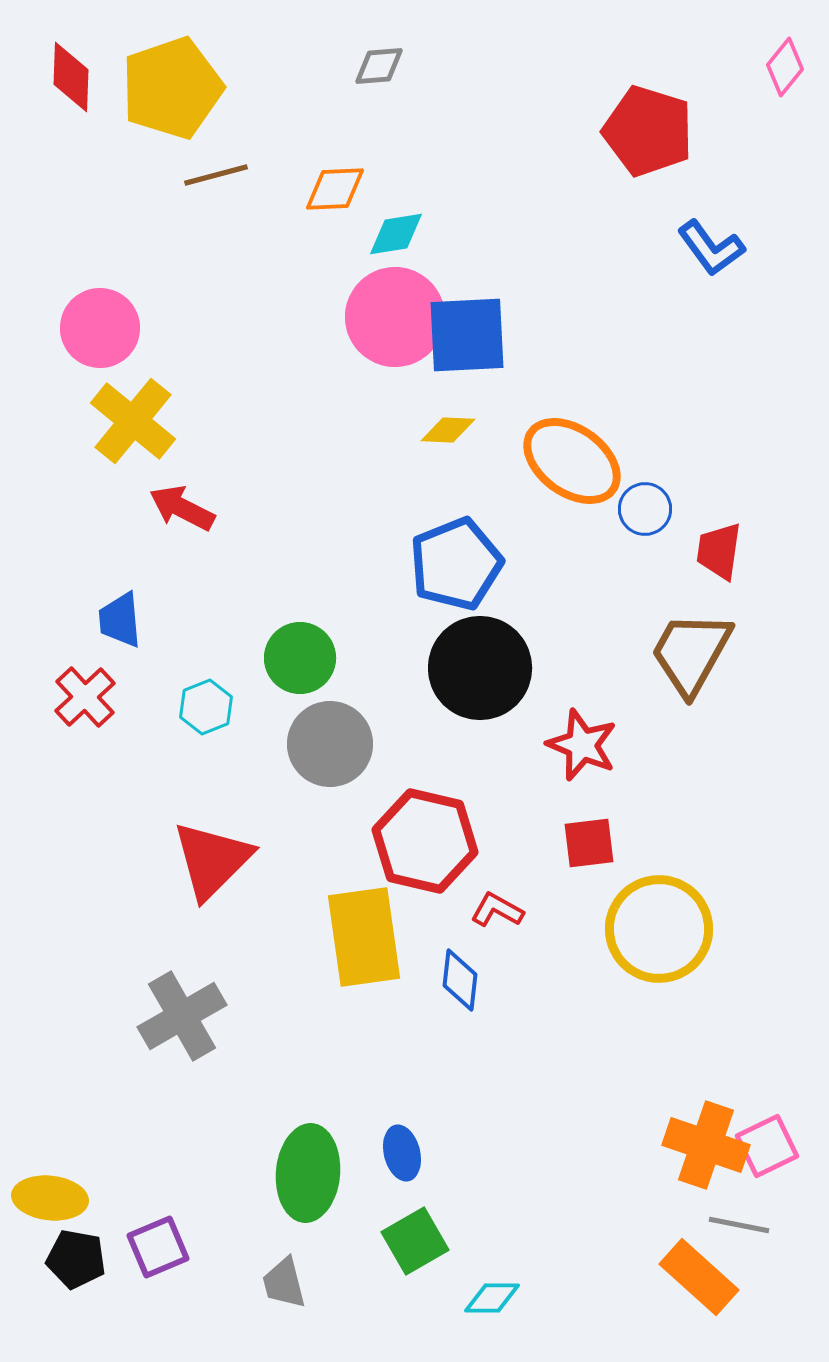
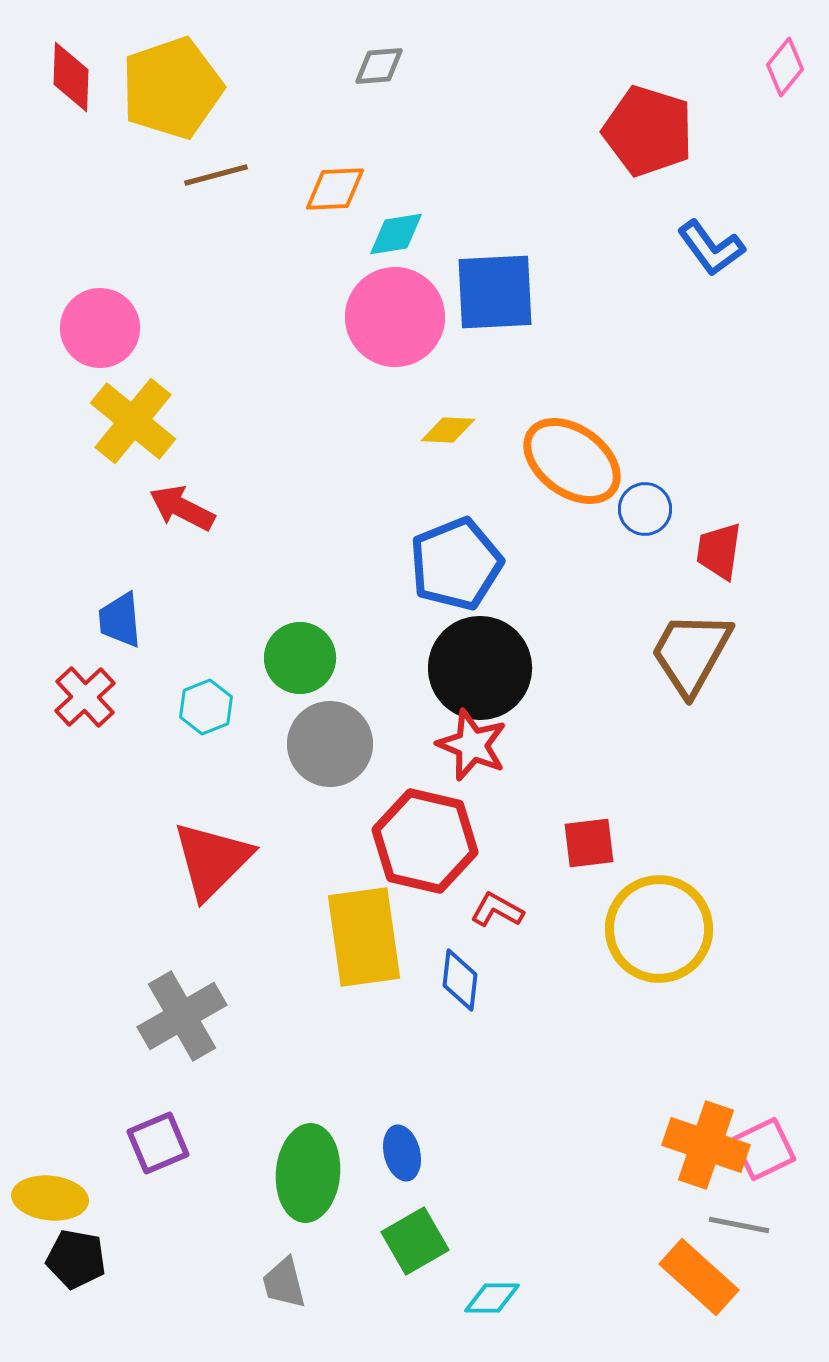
blue square at (467, 335): moved 28 px right, 43 px up
red star at (582, 745): moved 110 px left
pink square at (767, 1146): moved 3 px left, 3 px down
purple square at (158, 1247): moved 104 px up
